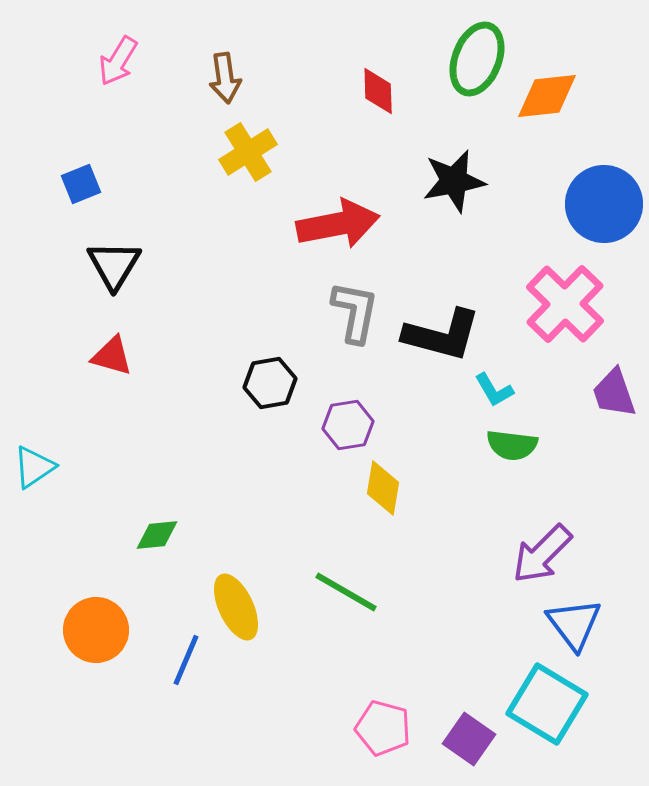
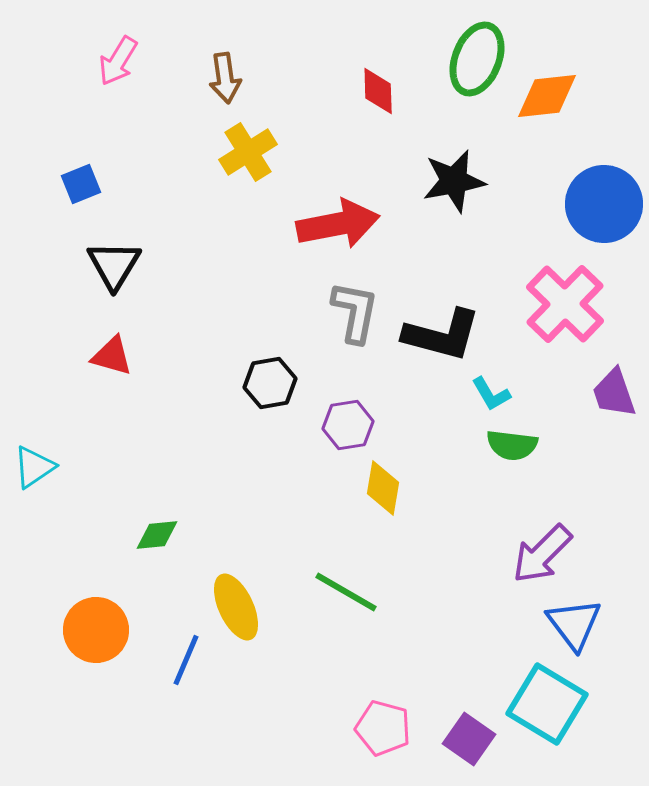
cyan L-shape: moved 3 px left, 4 px down
